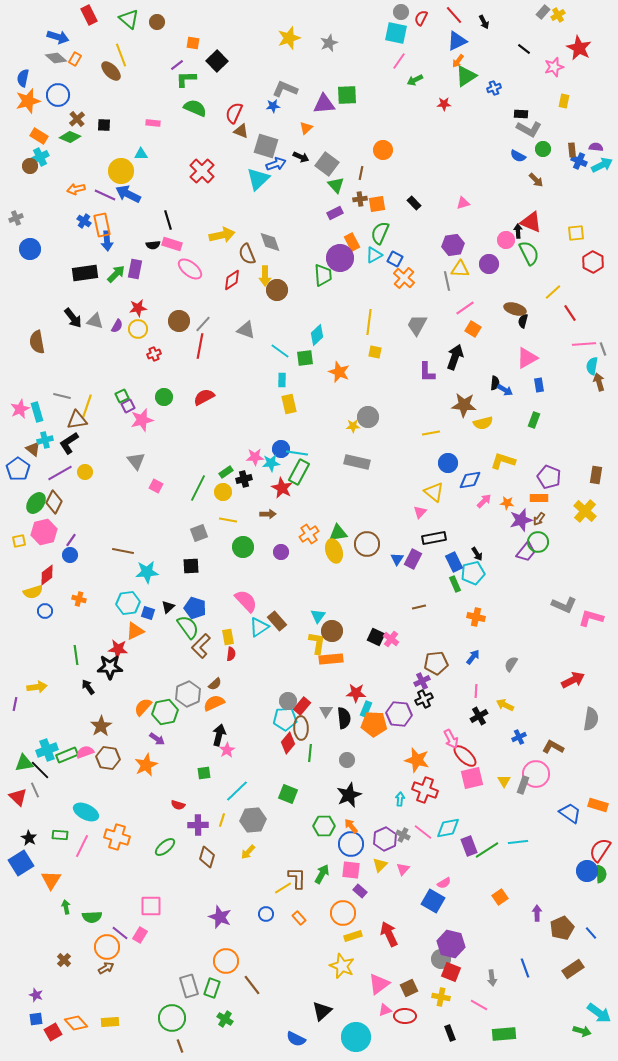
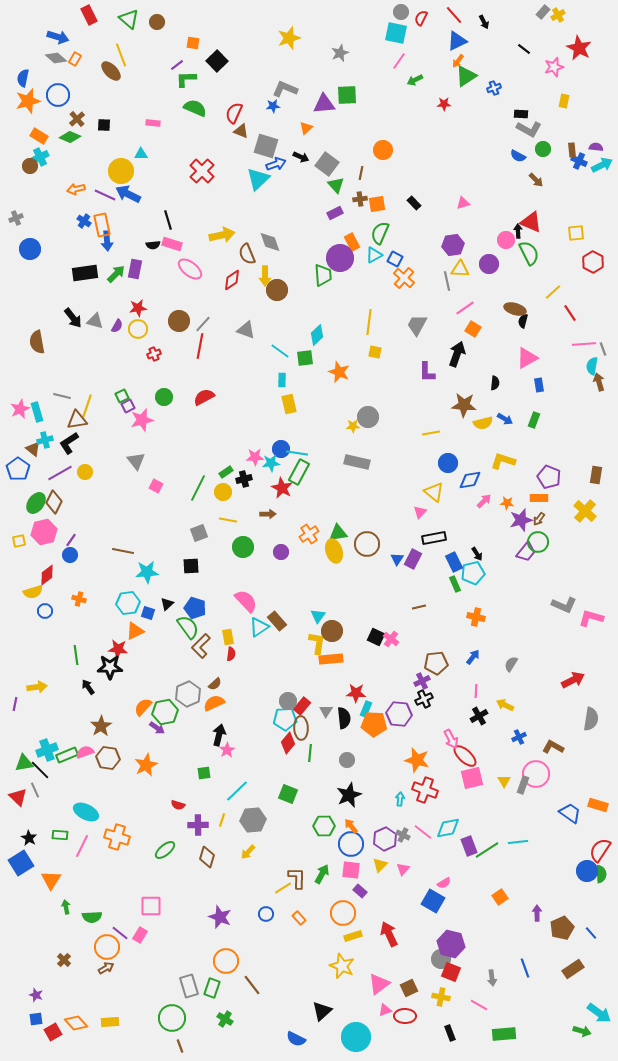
gray star at (329, 43): moved 11 px right, 10 px down
black arrow at (455, 357): moved 2 px right, 3 px up
blue arrow at (505, 390): moved 29 px down
black triangle at (168, 607): moved 1 px left, 3 px up
purple arrow at (157, 739): moved 11 px up
green ellipse at (165, 847): moved 3 px down
